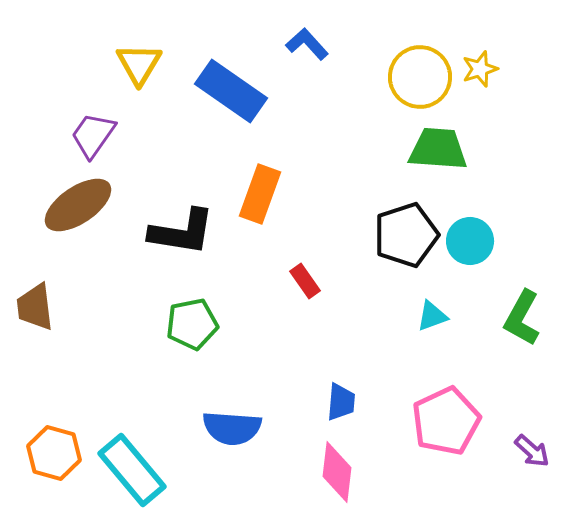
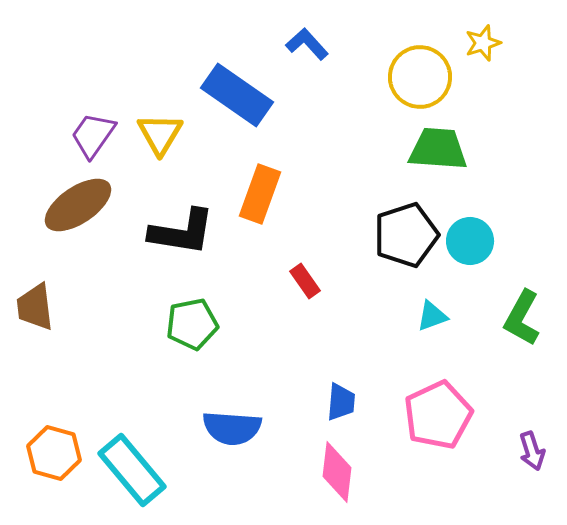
yellow triangle: moved 21 px right, 70 px down
yellow star: moved 3 px right, 26 px up
blue rectangle: moved 6 px right, 4 px down
pink pentagon: moved 8 px left, 6 px up
purple arrow: rotated 30 degrees clockwise
